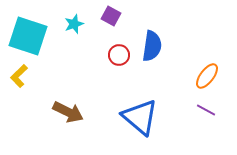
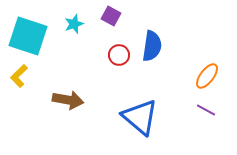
brown arrow: moved 12 px up; rotated 16 degrees counterclockwise
